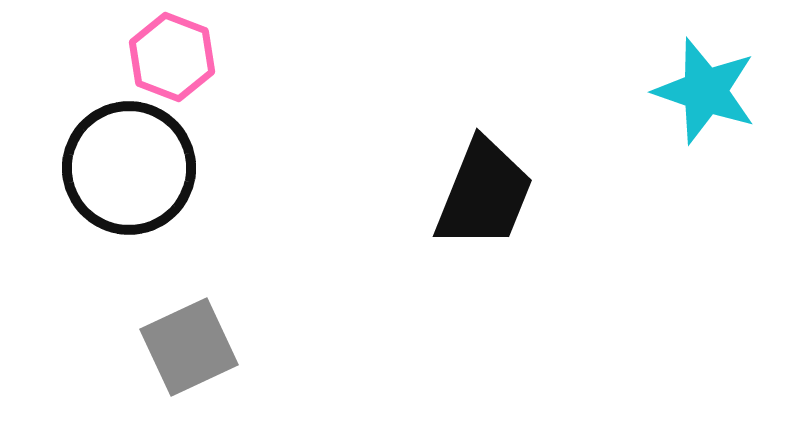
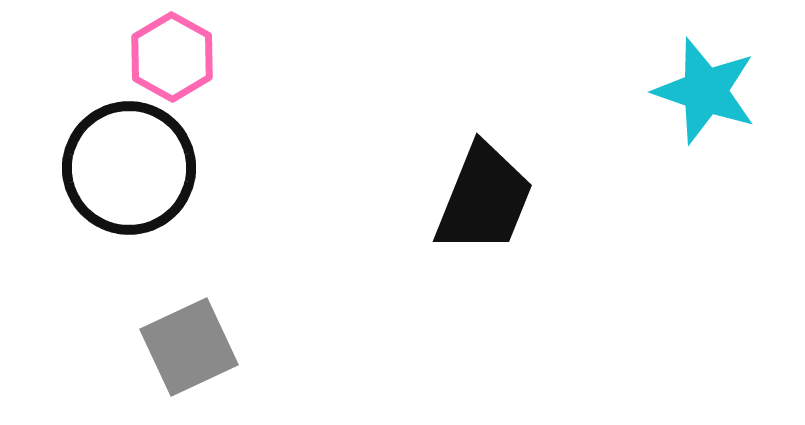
pink hexagon: rotated 8 degrees clockwise
black trapezoid: moved 5 px down
